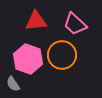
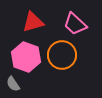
red triangle: moved 3 px left, 1 px down; rotated 10 degrees counterclockwise
pink hexagon: moved 2 px left, 2 px up
